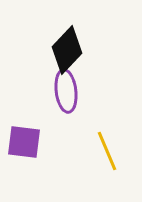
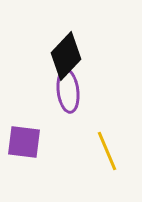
black diamond: moved 1 px left, 6 px down
purple ellipse: moved 2 px right
